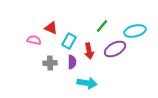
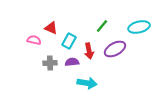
cyan ellipse: moved 4 px right, 4 px up
purple semicircle: rotated 96 degrees counterclockwise
